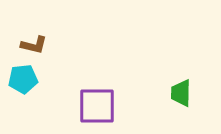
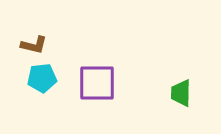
cyan pentagon: moved 19 px right, 1 px up
purple square: moved 23 px up
